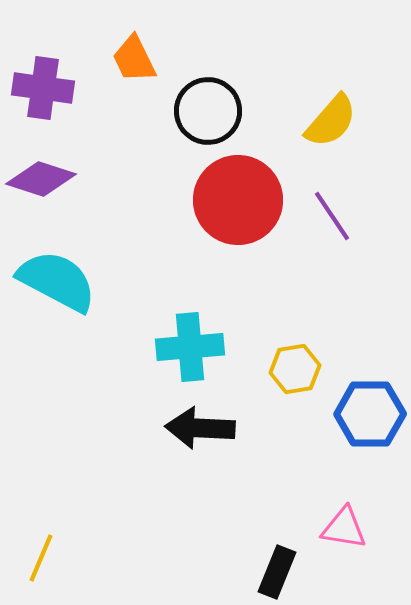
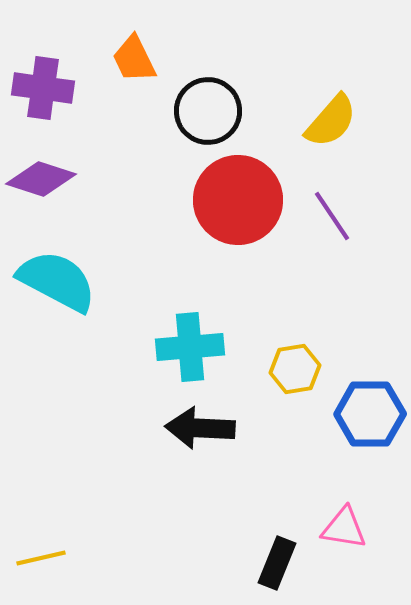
yellow line: rotated 54 degrees clockwise
black rectangle: moved 9 px up
